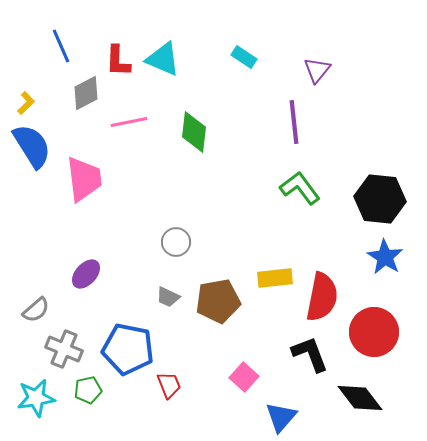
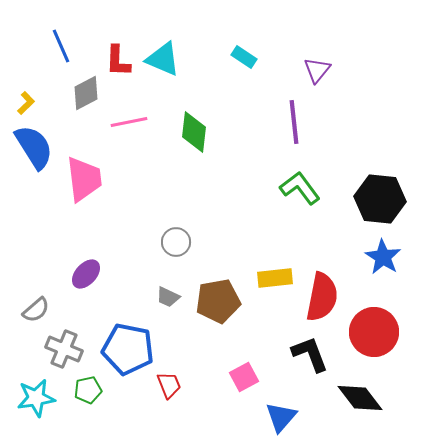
blue semicircle: moved 2 px right, 1 px down
blue star: moved 2 px left
pink square: rotated 20 degrees clockwise
